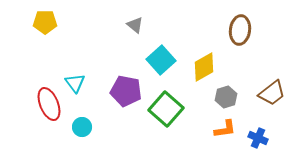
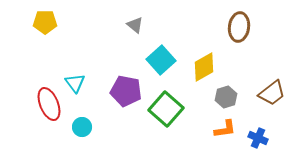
brown ellipse: moved 1 px left, 3 px up
